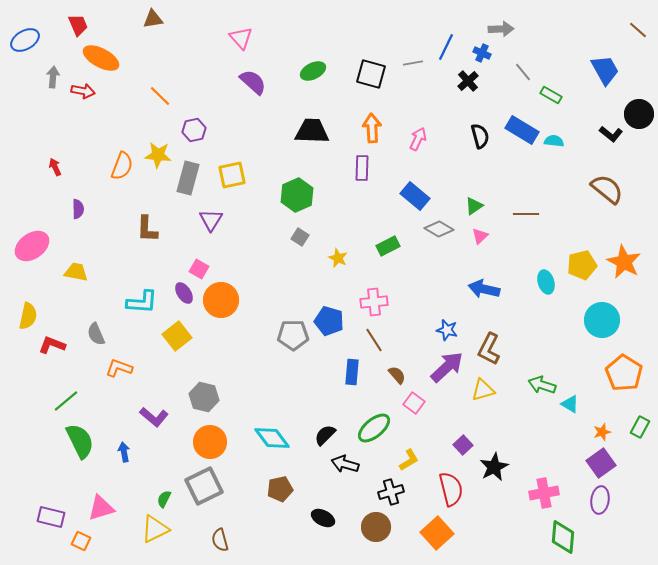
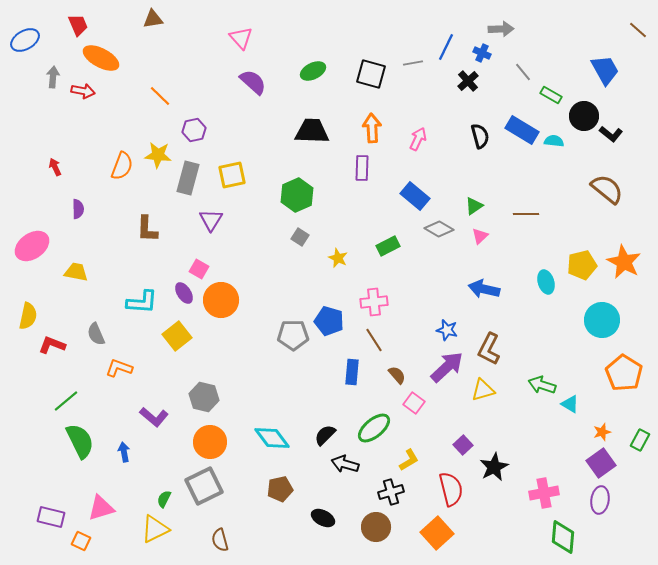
black circle at (639, 114): moved 55 px left, 2 px down
green rectangle at (640, 427): moved 13 px down
